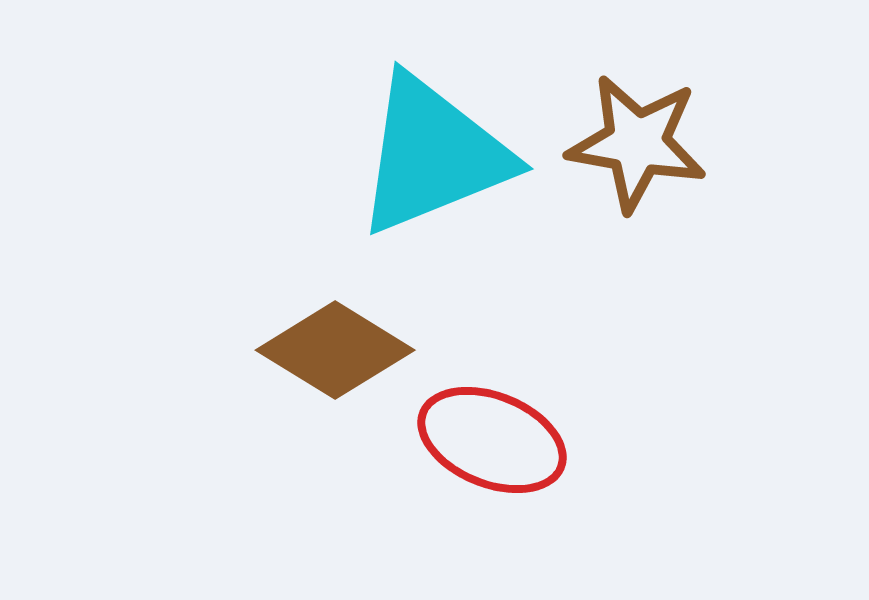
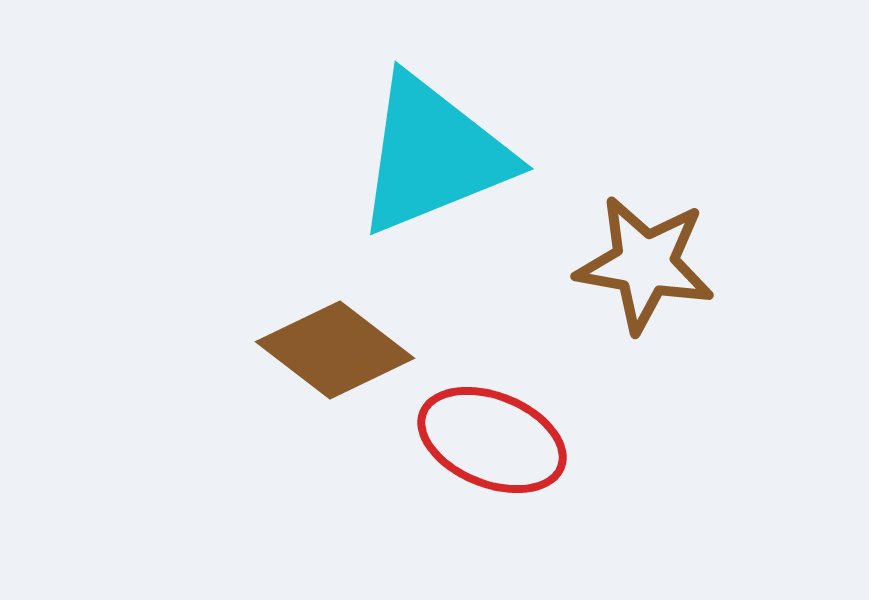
brown star: moved 8 px right, 121 px down
brown diamond: rotated 6 degrees clockwise
